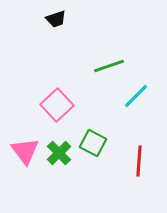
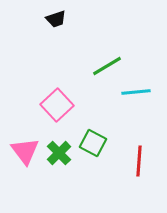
green line: moved 2 px left; rotated 12 degrees counterclockwise
cyan line: moved 4 px up; rotated 40 degrees clockwise
